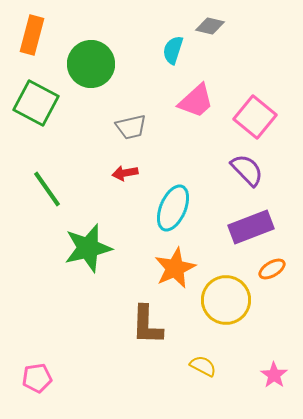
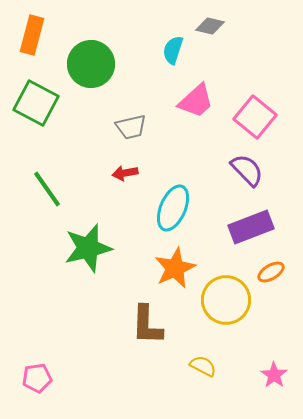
orange ellipse: moved 1 px left, 3 px down
